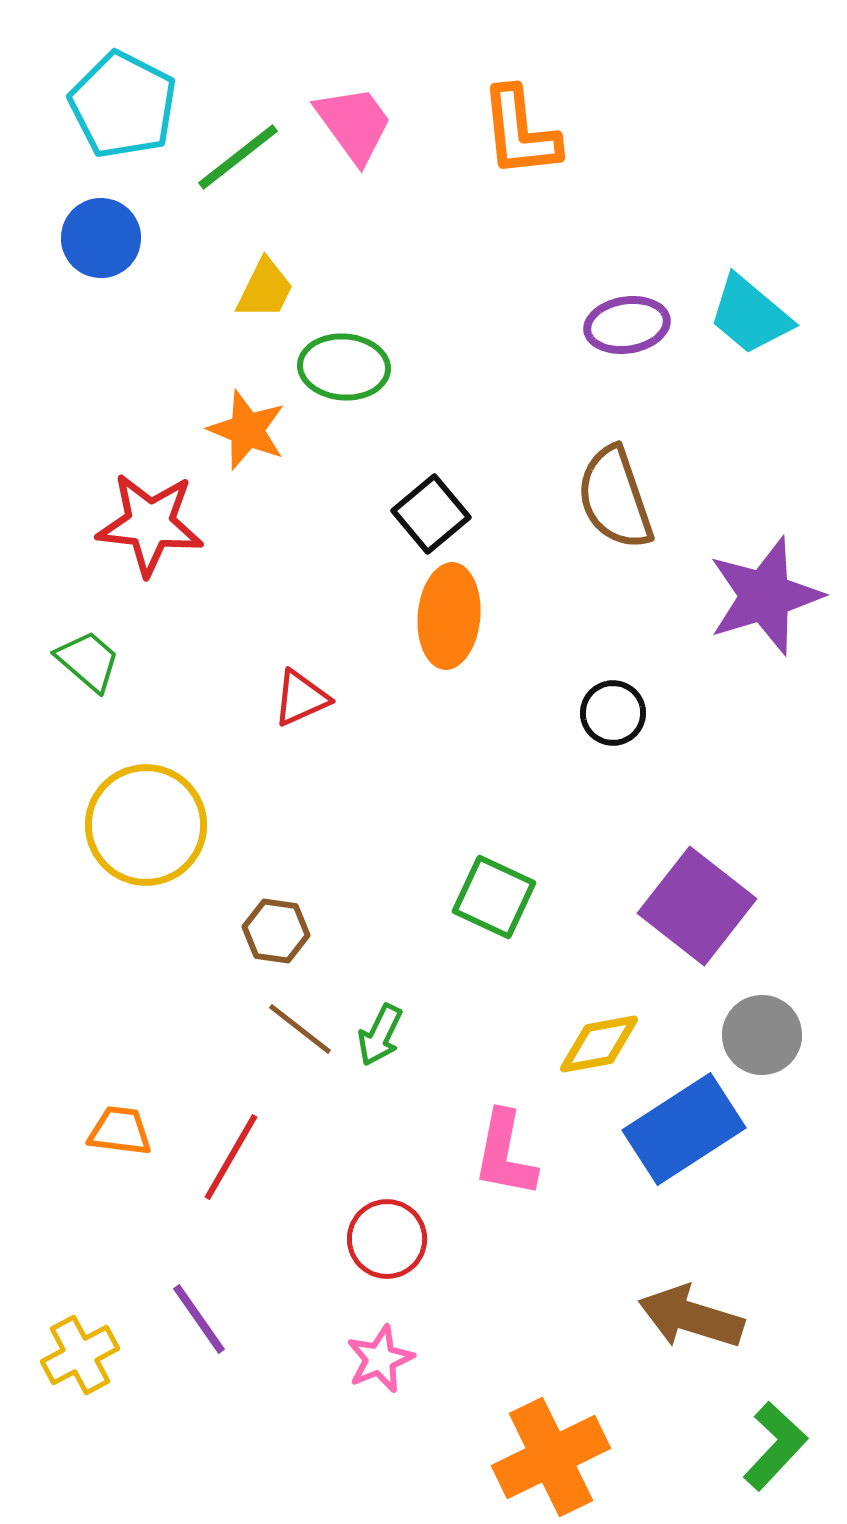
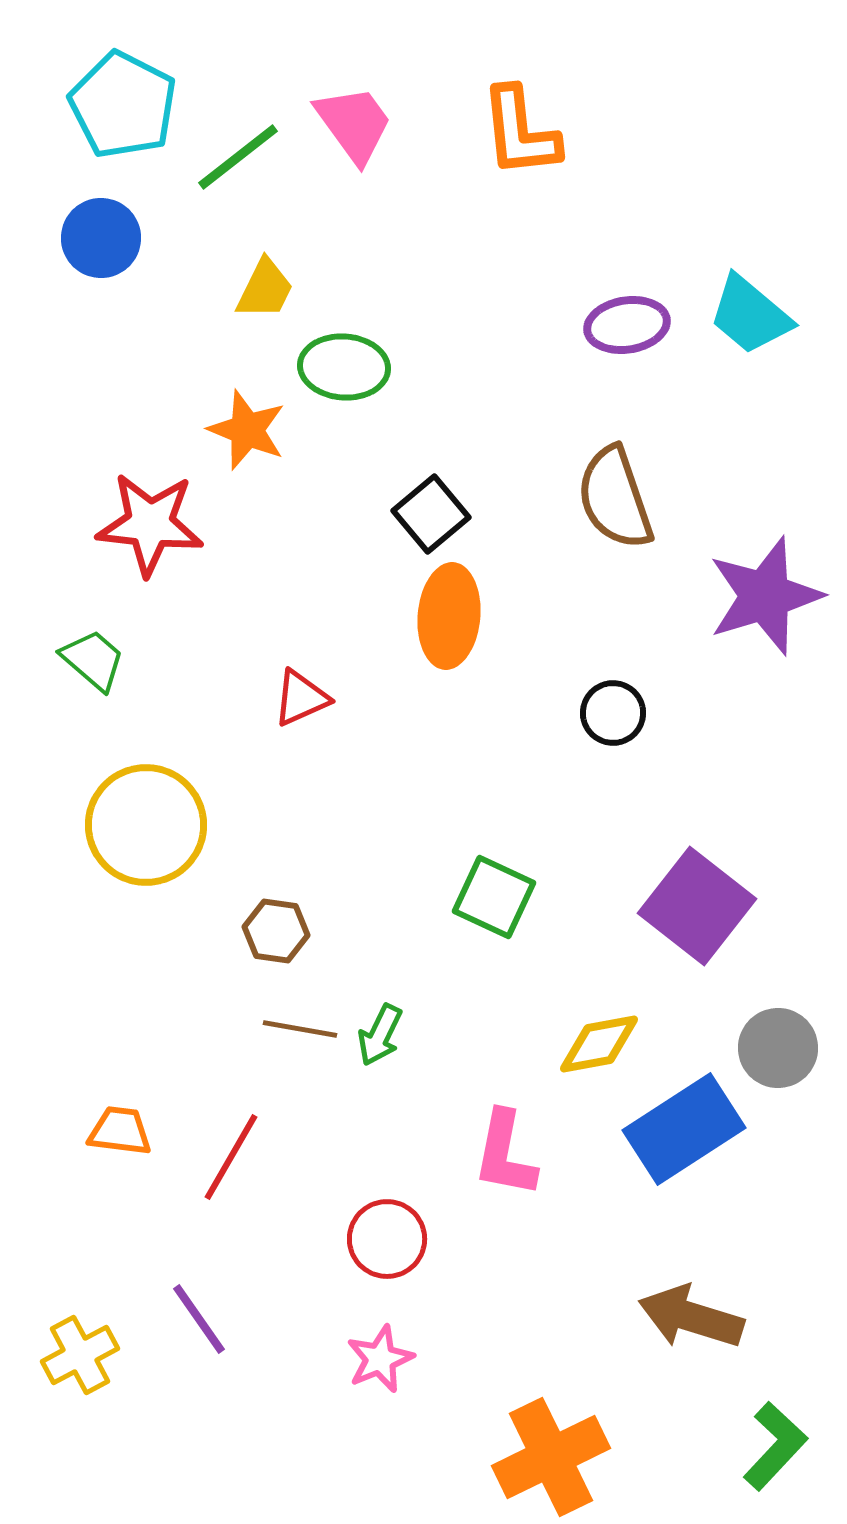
green trapezoid: moved 5 px right, 1 px up
brown line: rotated 28 degrees counterclockwise
gray circle: moved 16 px right, 13 px down
